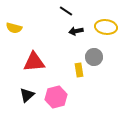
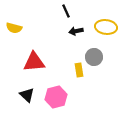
black line: rotated 32 degrees clockwise
black triangle: rotated 35 degrees counterclockwise
